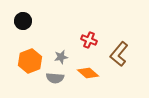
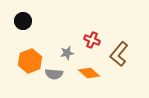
red cross: moved 3 px right
gray star: moved 6 px right, 4 px up
orange diamond: moved 1 px right
gray semicircle: moved 1 px left, 4 px up
